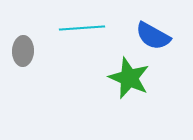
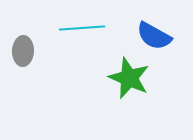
blue semicircle: moved 1 px right
